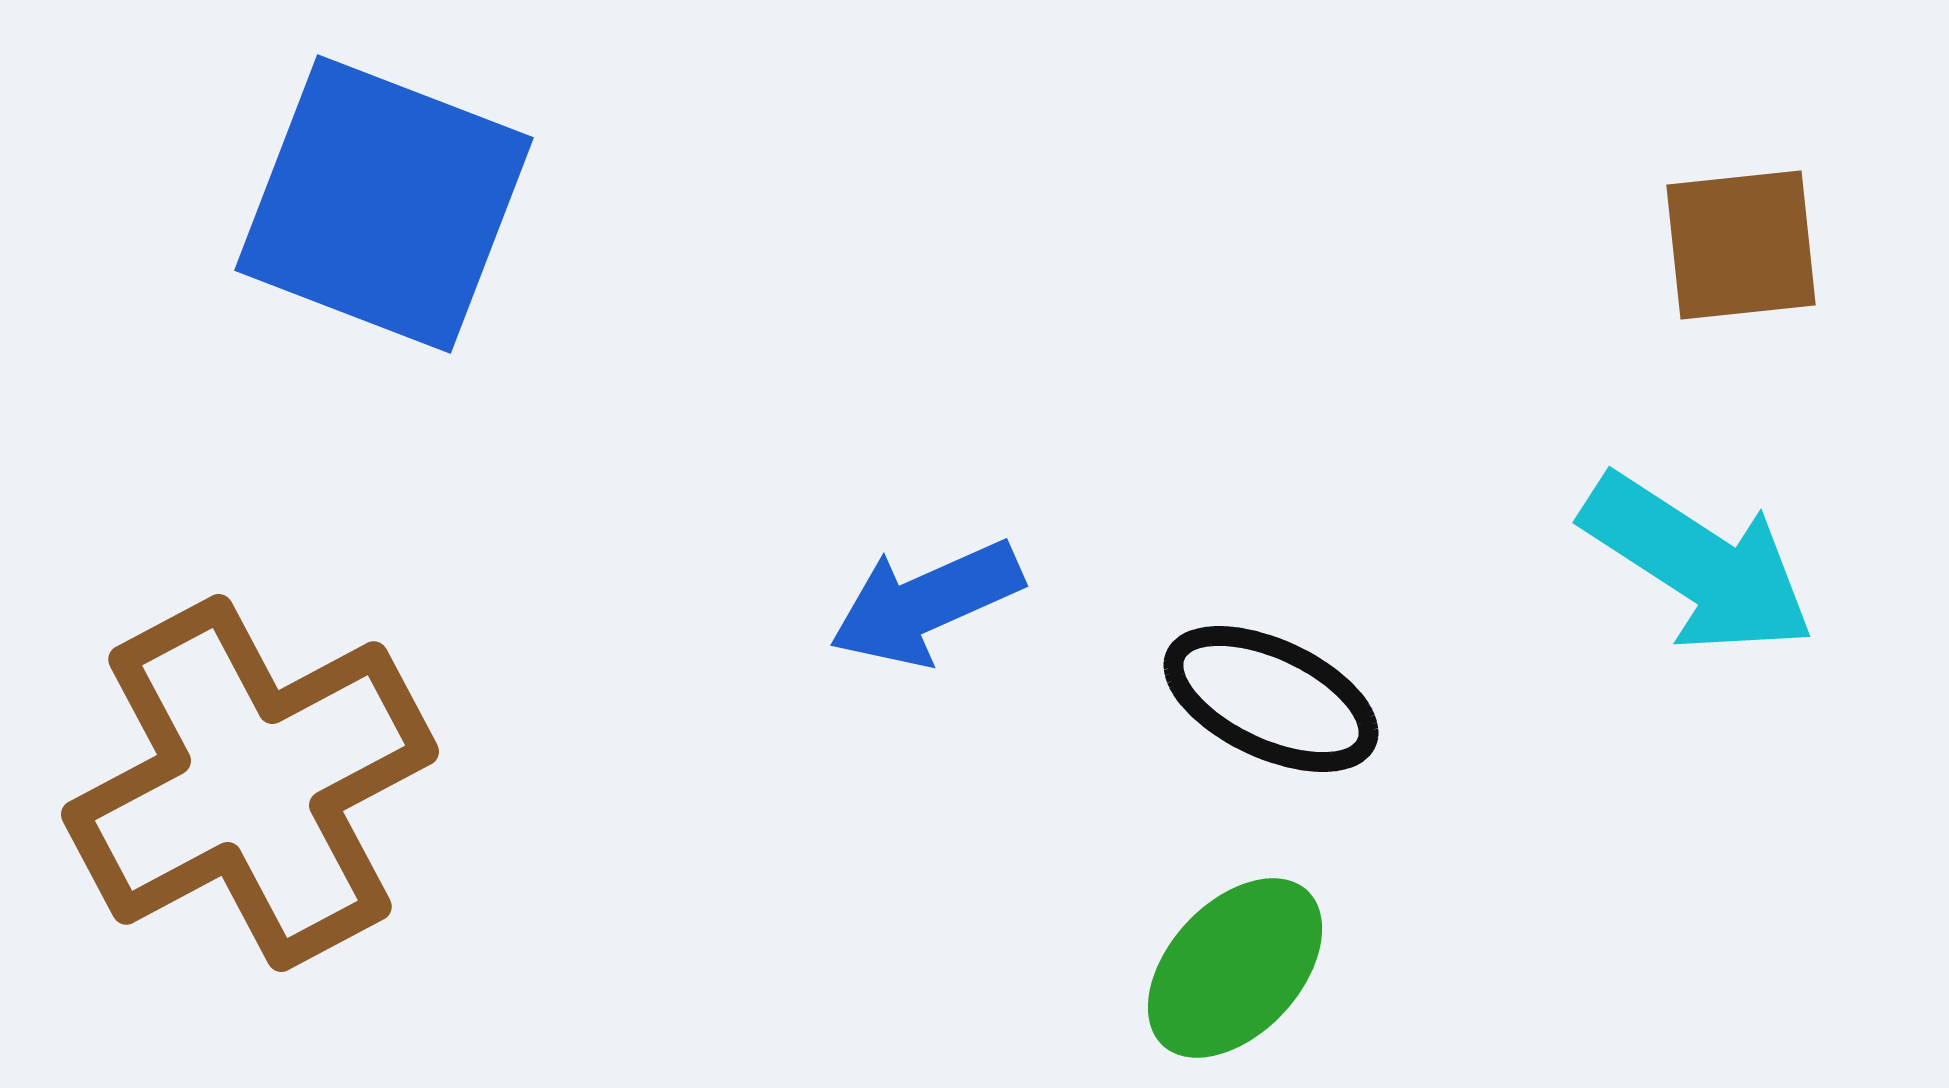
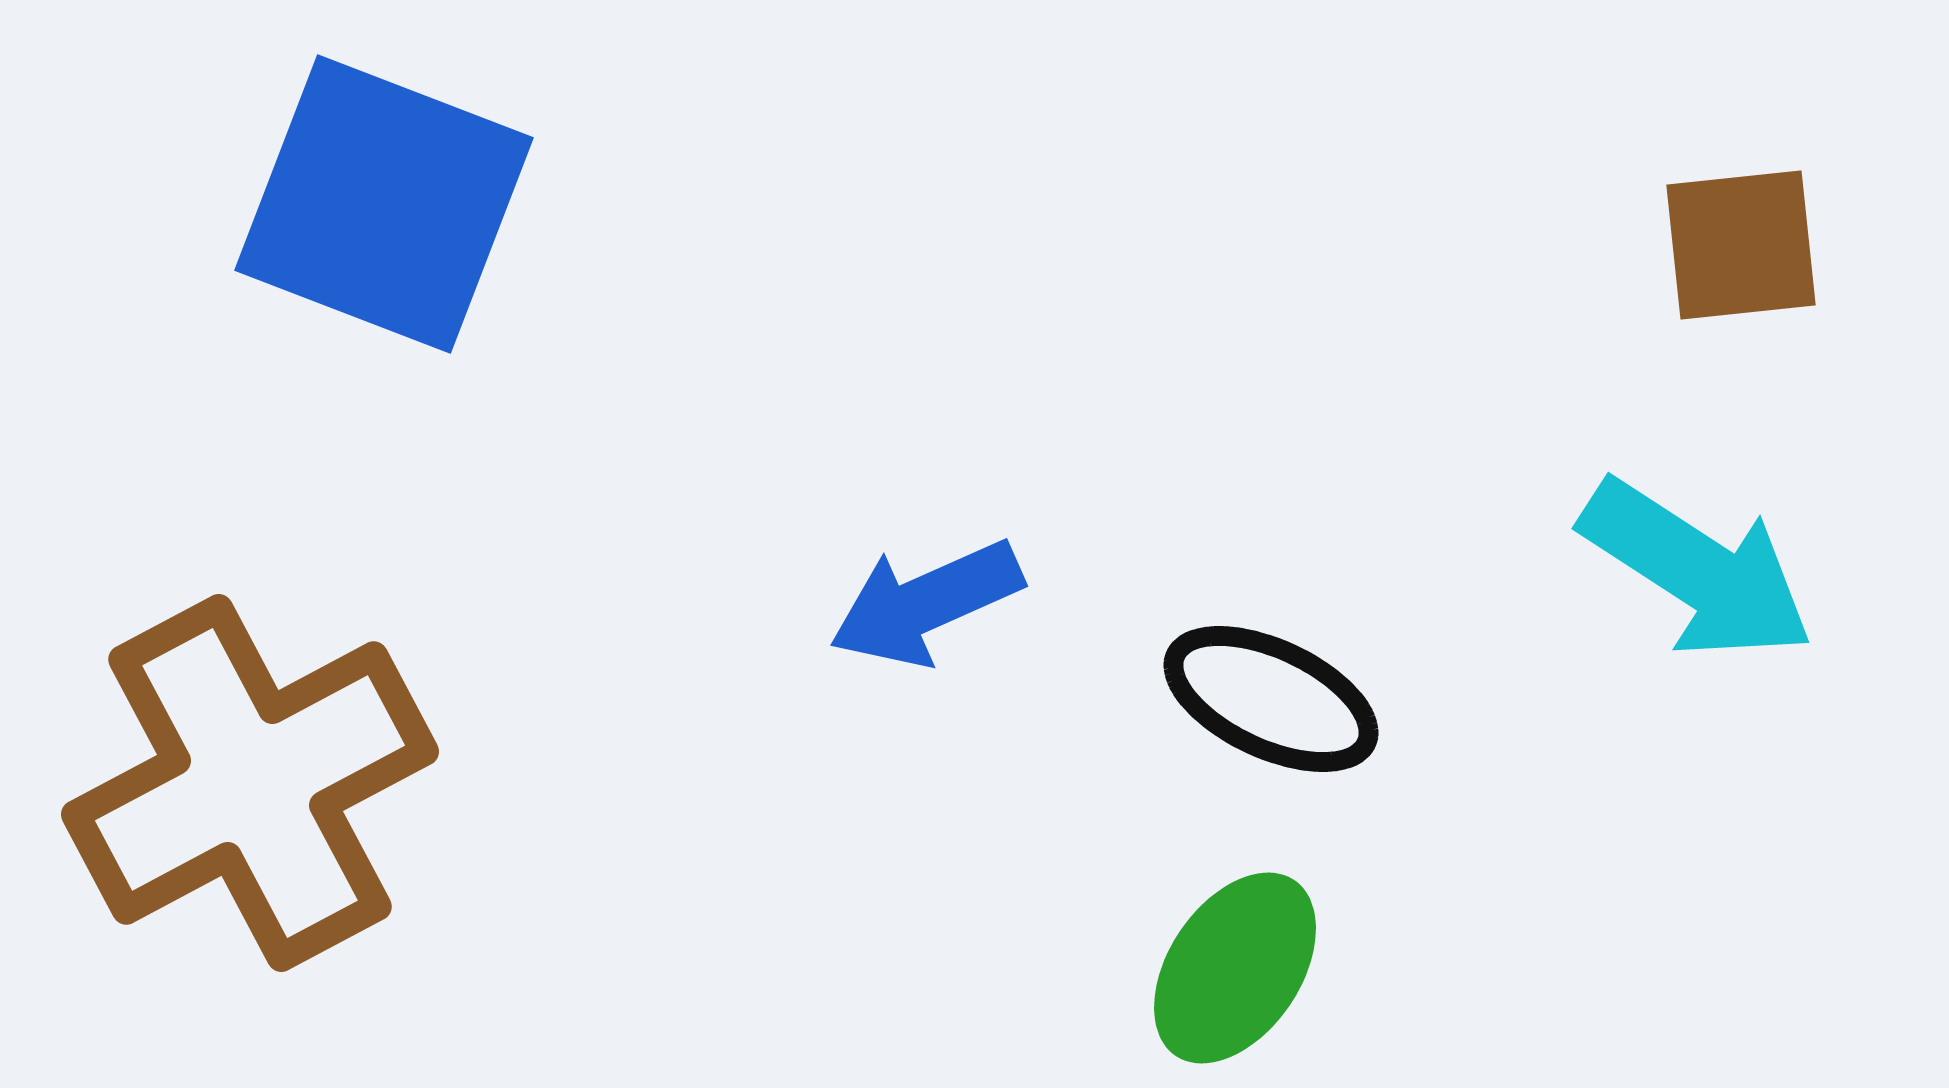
cyan arrow: moved 1 px left, 6 px down
green ellipse: rotated 9 degrees counterclockwise
